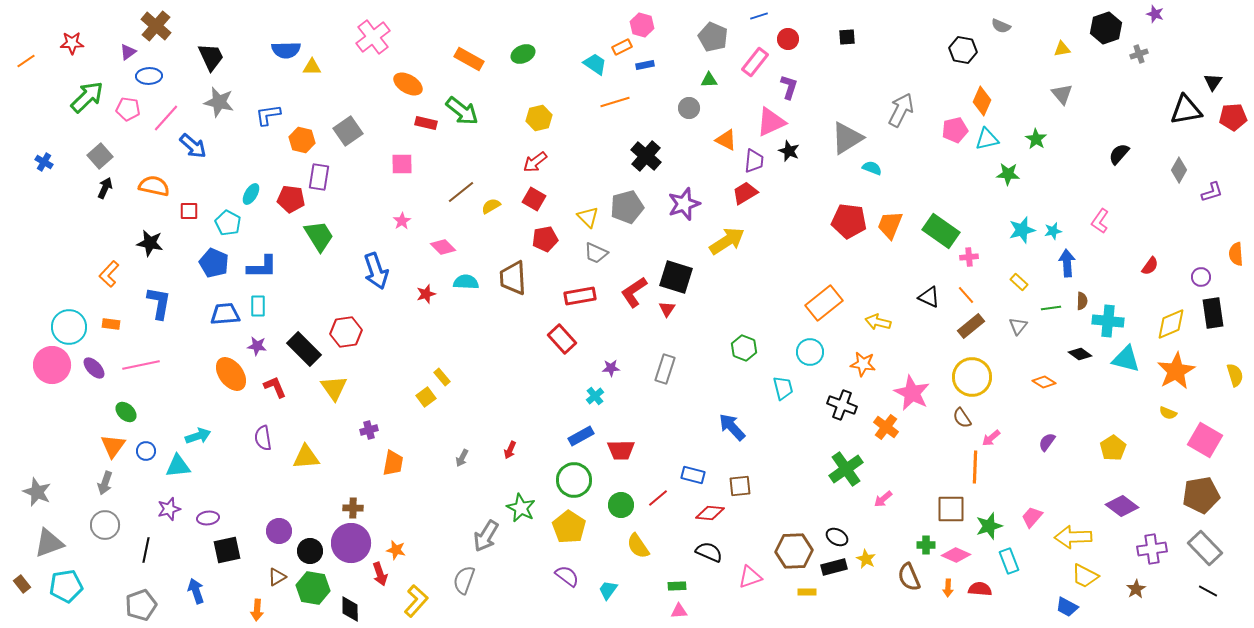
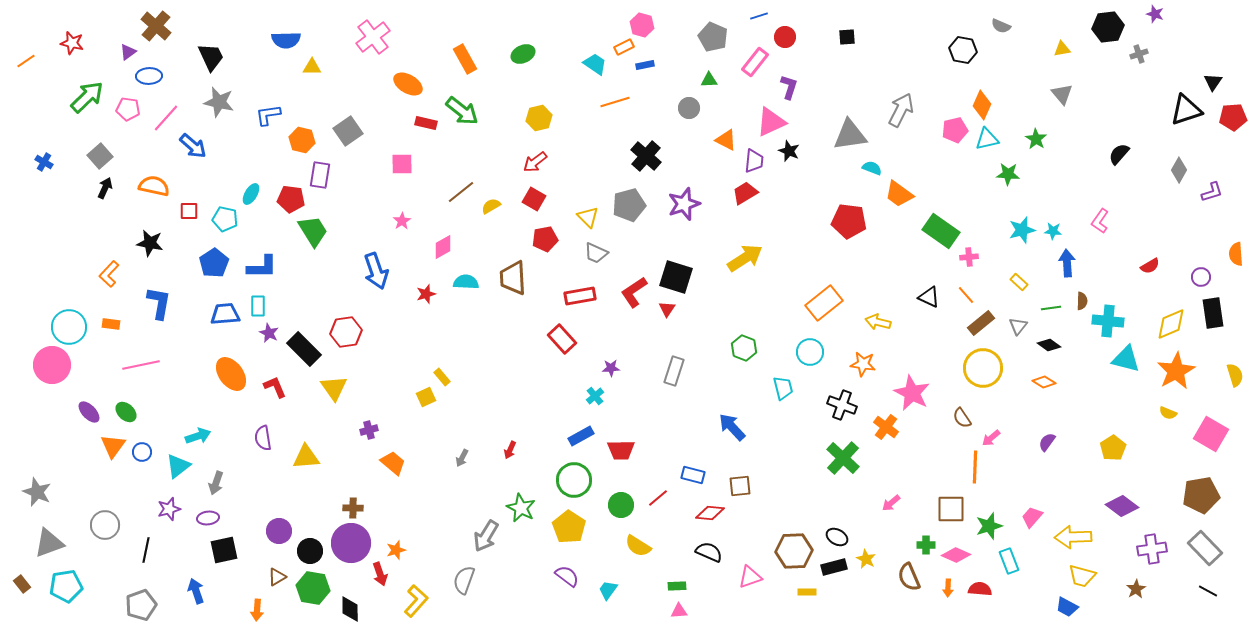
black hexagon at (1106, 28): moved 2 px right, 1 px up; rotated 12 degrees clockwise
red circle at (788, 39): moved 3 px left, 2 px up
red star at (72, 43): rotated 15 degrees clockwise
orange rectangle at (622, 47): moved 2 px right
blue semicircle at (286, 50): moved 10 px up
orange rectangle at (469, 59): moved 4 px left; rotated 32 degrees clockwise
orange diamond at (982, 101): moved 4 px down
black triangle at (1186, 110): rotated 8 degrees counterclockwise
gray triangle at (847, 138): moved 3 px right, 3 px up; rotated 24 degrees clockwise
purple rectangle at (319, 177): moved 1 px right, 2 px up
gray pentagon at (627, 207): moved 2 px right, 2 px up
cyan pentagon at (228, 223): moved 3 px left, 4 px up; rotated 15 degrees counterclockwise
orange trapezoid at (890, 225): moved 9 px right, 31 px up; rotated 76 degrees counterclockwise
cyan star at (1053, 231): rotated 18 degrees clockwise
green trapezoid at (319, 236): moved 6 px left, 5 px up
yellow arrow at (727, 241): moved 18 px right, 17 px down
pink diamond at (443, 247): rotated 75 degrees counterclockwise
blue pentagon at (214, 263): rotated 16 degrees clockwise
red semicircle at (1150, 266): rotated 24 degrees clockwise
brown rectangle at (971, 326): moved 10 px right, 3 px up
purple star at (257, 346): moved 12 px right, 13 px up; rotated 18 degrees clockwise
black diamond at (1080, 354): moved 31 px left, 9 px up
purple ellipse at (94, 368): moved 5 px left, 44 px down
gray rectangle at (665, 369): moved 9 px right, 2 px down
yellow circle at (972, 377): moved 11 px right, 9 px up
yellow square at (426, 397): rotated 12 degrees clockwise
pink square at (1205, 440): moved 6 px right, 6 px up
blue circle at (146, 451): moved 4 px left, 1 px down
orange trapezoid at (393, 463): rotated 60 degrees counterclockwise
cyan triangle at (178, 466): rotated 32 degrees counterclockwise
green cross at (846, 469): moved 3 px left, 11 px up; rotated 12 degrees counterclockwise
gray arrow at (105, 483): moved 111 px right
pink arrow at (883, 499): moved 8 px right, 4 px down
yellow semicircle at (638, 546): rotated 24 degrees counterclockwise
black square at (227, 550): moved 3 px left
orange star at (396, 550): rotated 30 degrees counterclockwise
yellow trapezoid at (1085, 576): moved 3 px left; rotated 12 degrees counterclockwise
